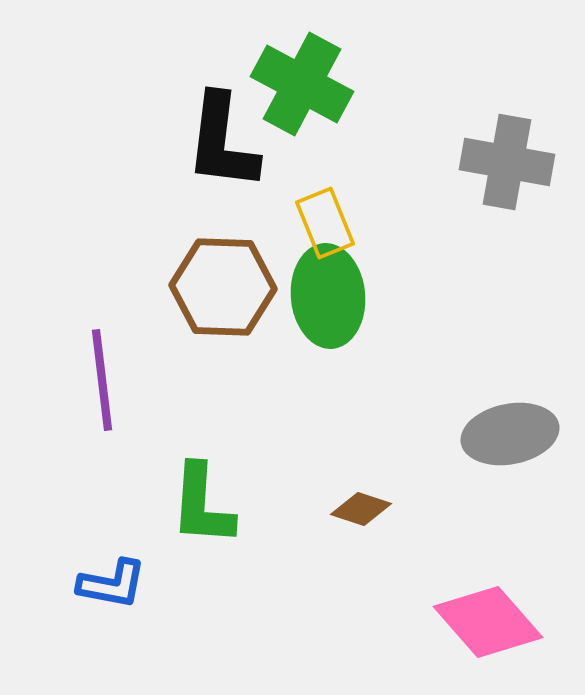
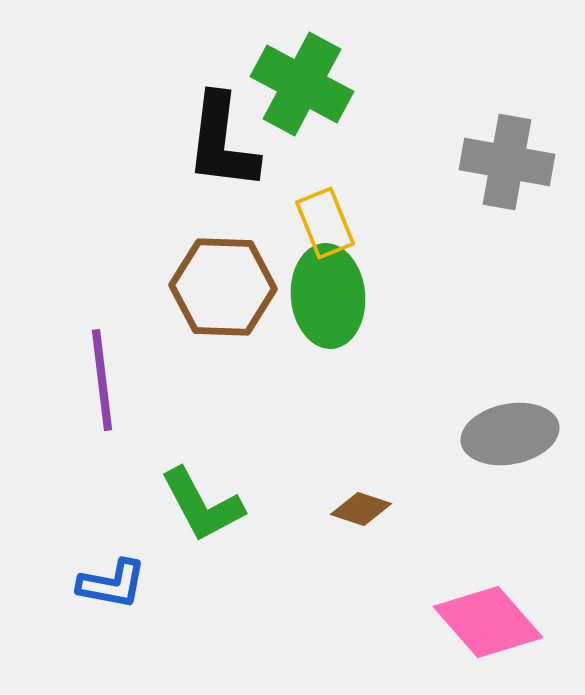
green L-shape: rotated 32 degrees counterclockwise
